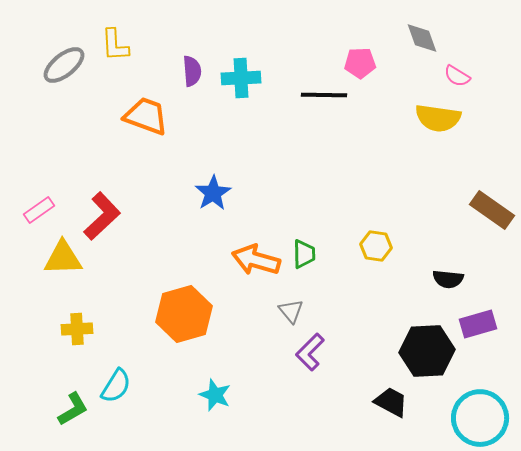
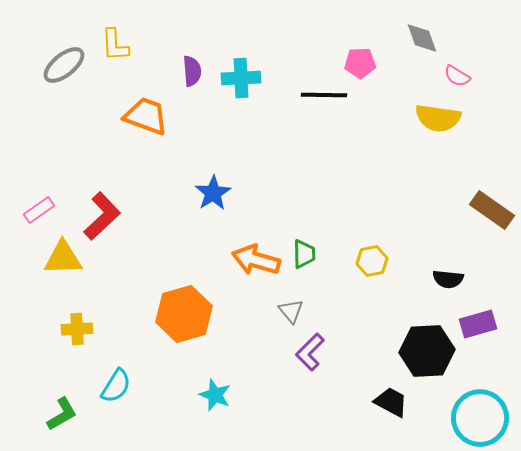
yellow hexagon: moved 4 px left, 15 px down; rotated 20 degrees counterclockwise
green L-shape: moved 11 px left, 5 px down
